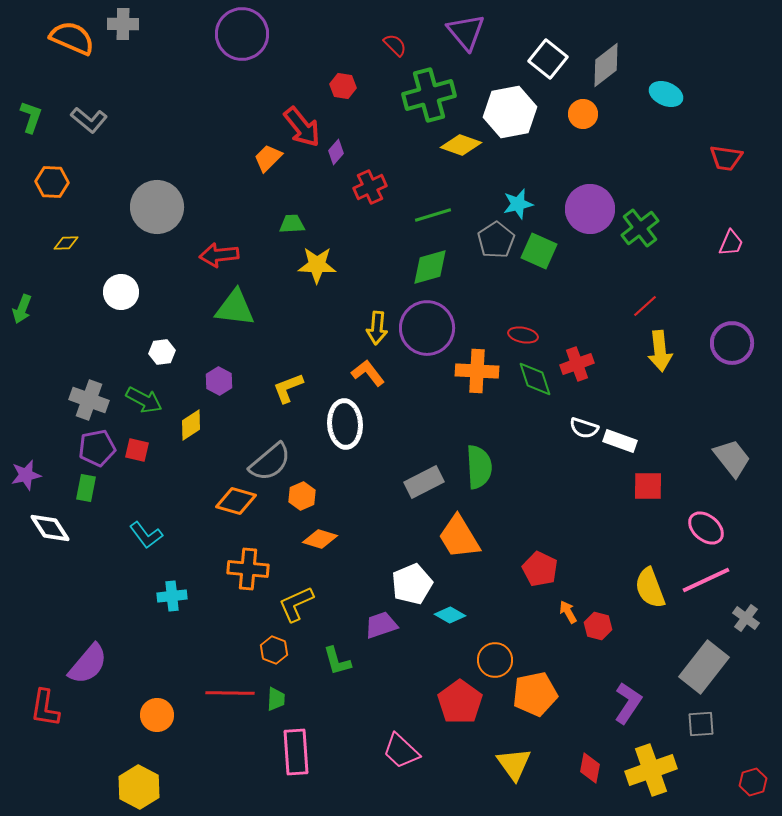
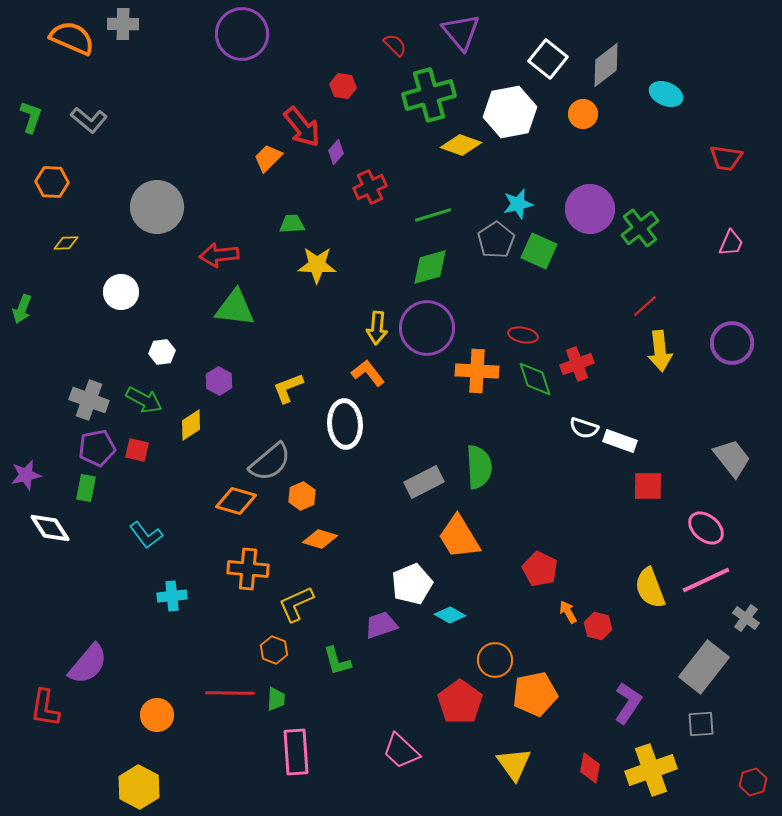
purple triangle at (466, 32): moved 5 px left
